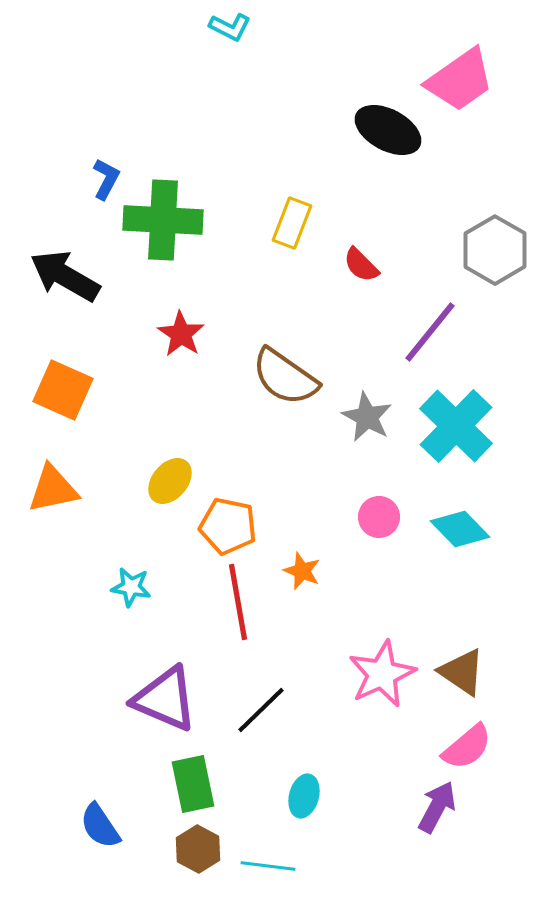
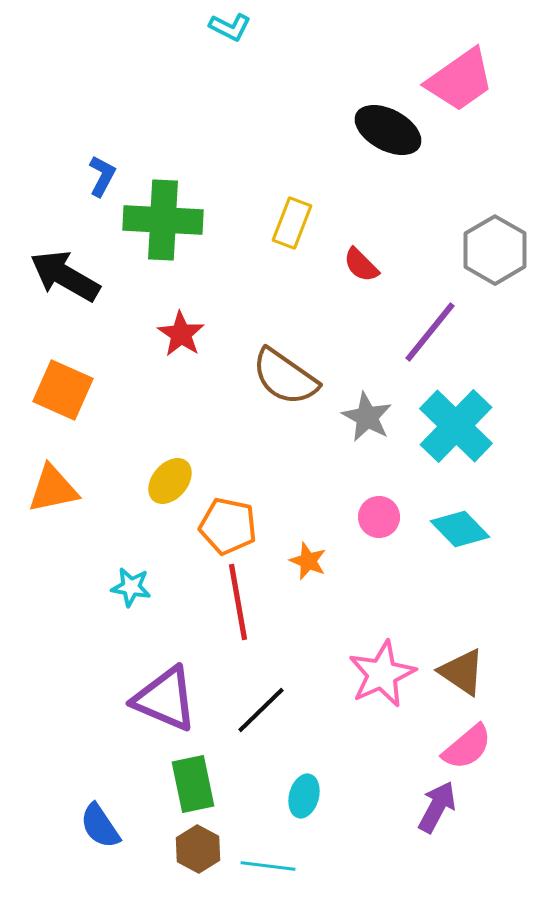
blue L-shape: moved 4 px left, 3 px up
orange star: moved 6 px right, 10 px up
